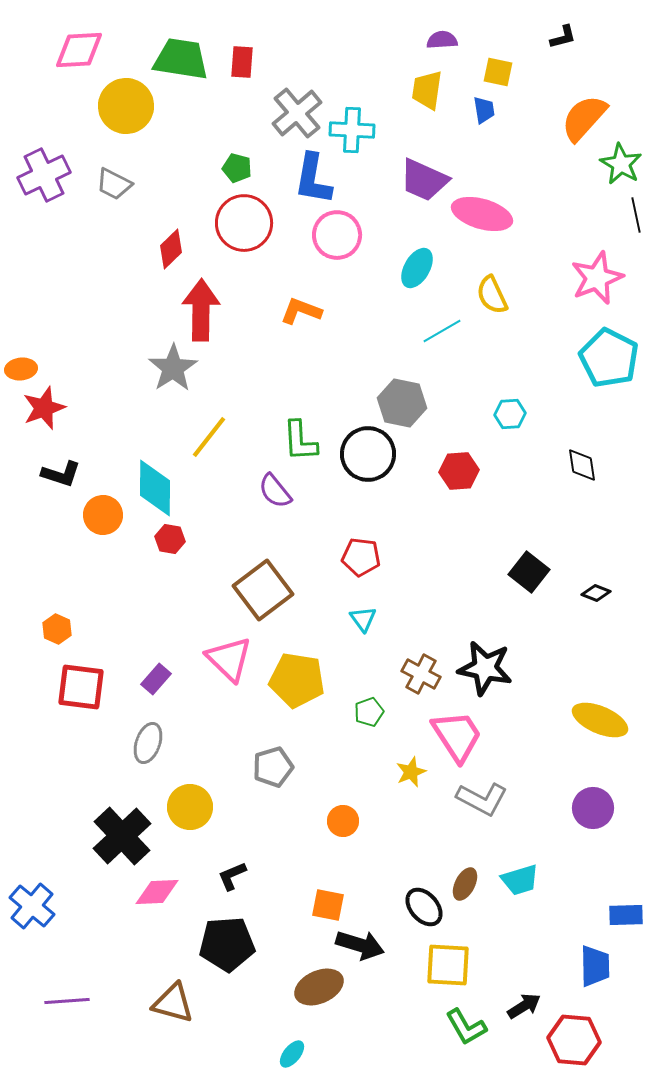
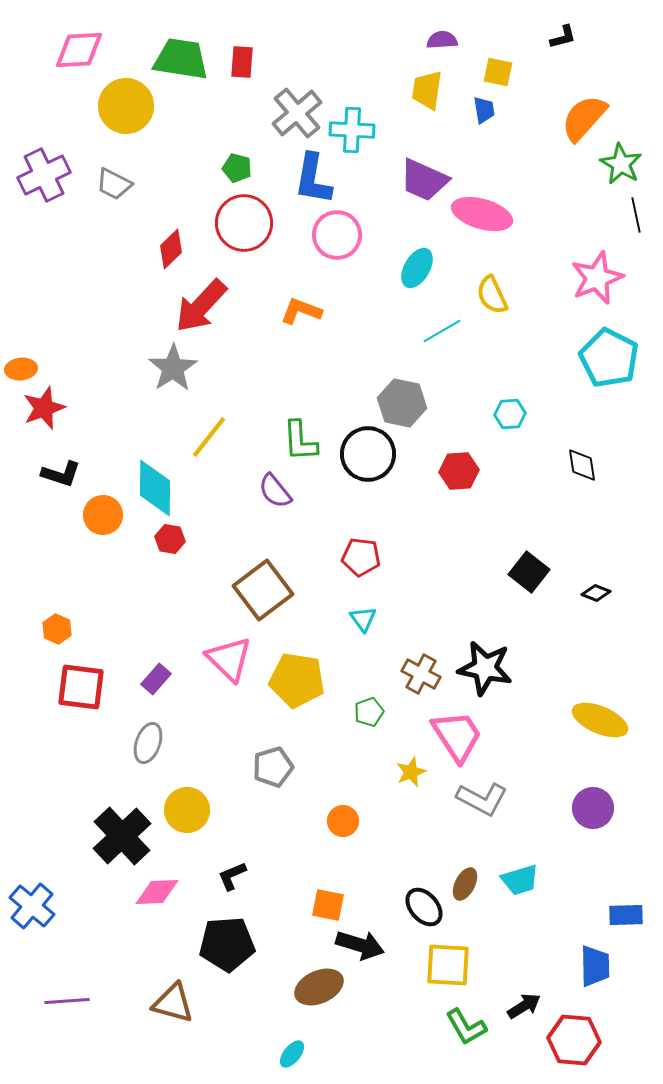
red arrow at (201, 310): moved 4 px up; rotated 138 degrees counterclockwise
yellow circle at (190, 807): moved 3 px left, 3 px down
